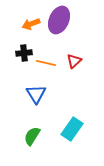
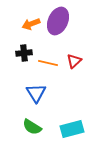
purple ellipse: moved 1 px left, 1 px down
orange line: moved 2 px right
blue triangle: moved 1 px up
cyan rectangle: rotated 40 degrees clockwise
green semicircle: moved 9 px up; rotated 90 degrees counterclockwise
